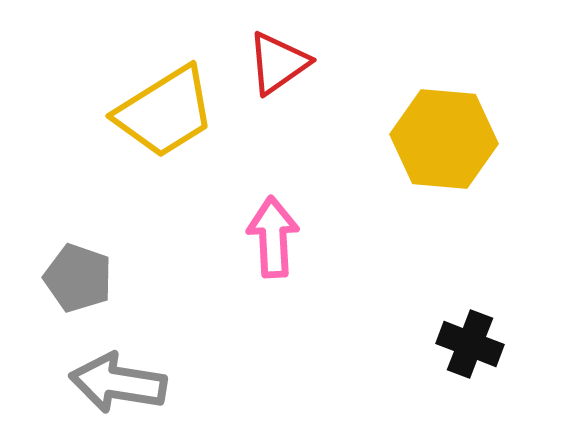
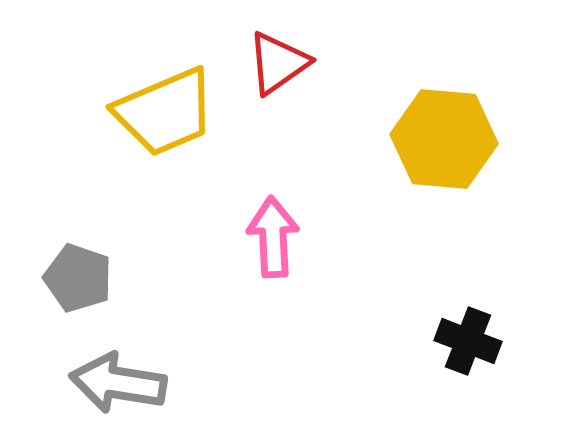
yellow trapezoid: rotated 9 degrees clockwise
black cross: moved 2 px left, 3 px up
